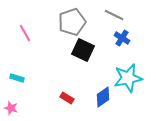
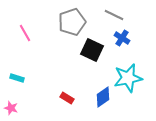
black square: moved 9 px right
